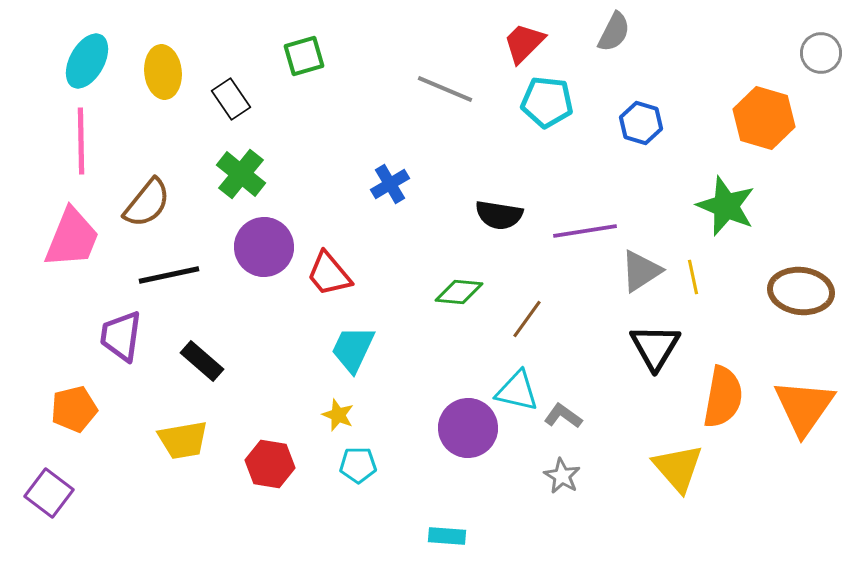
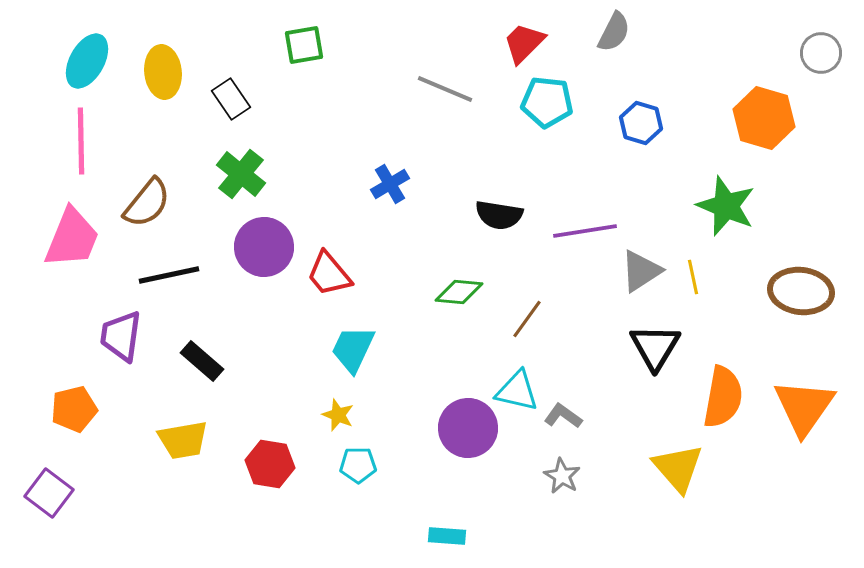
green square at (304, 56): moved 11 px up; rotated 6 degrees clockwise
